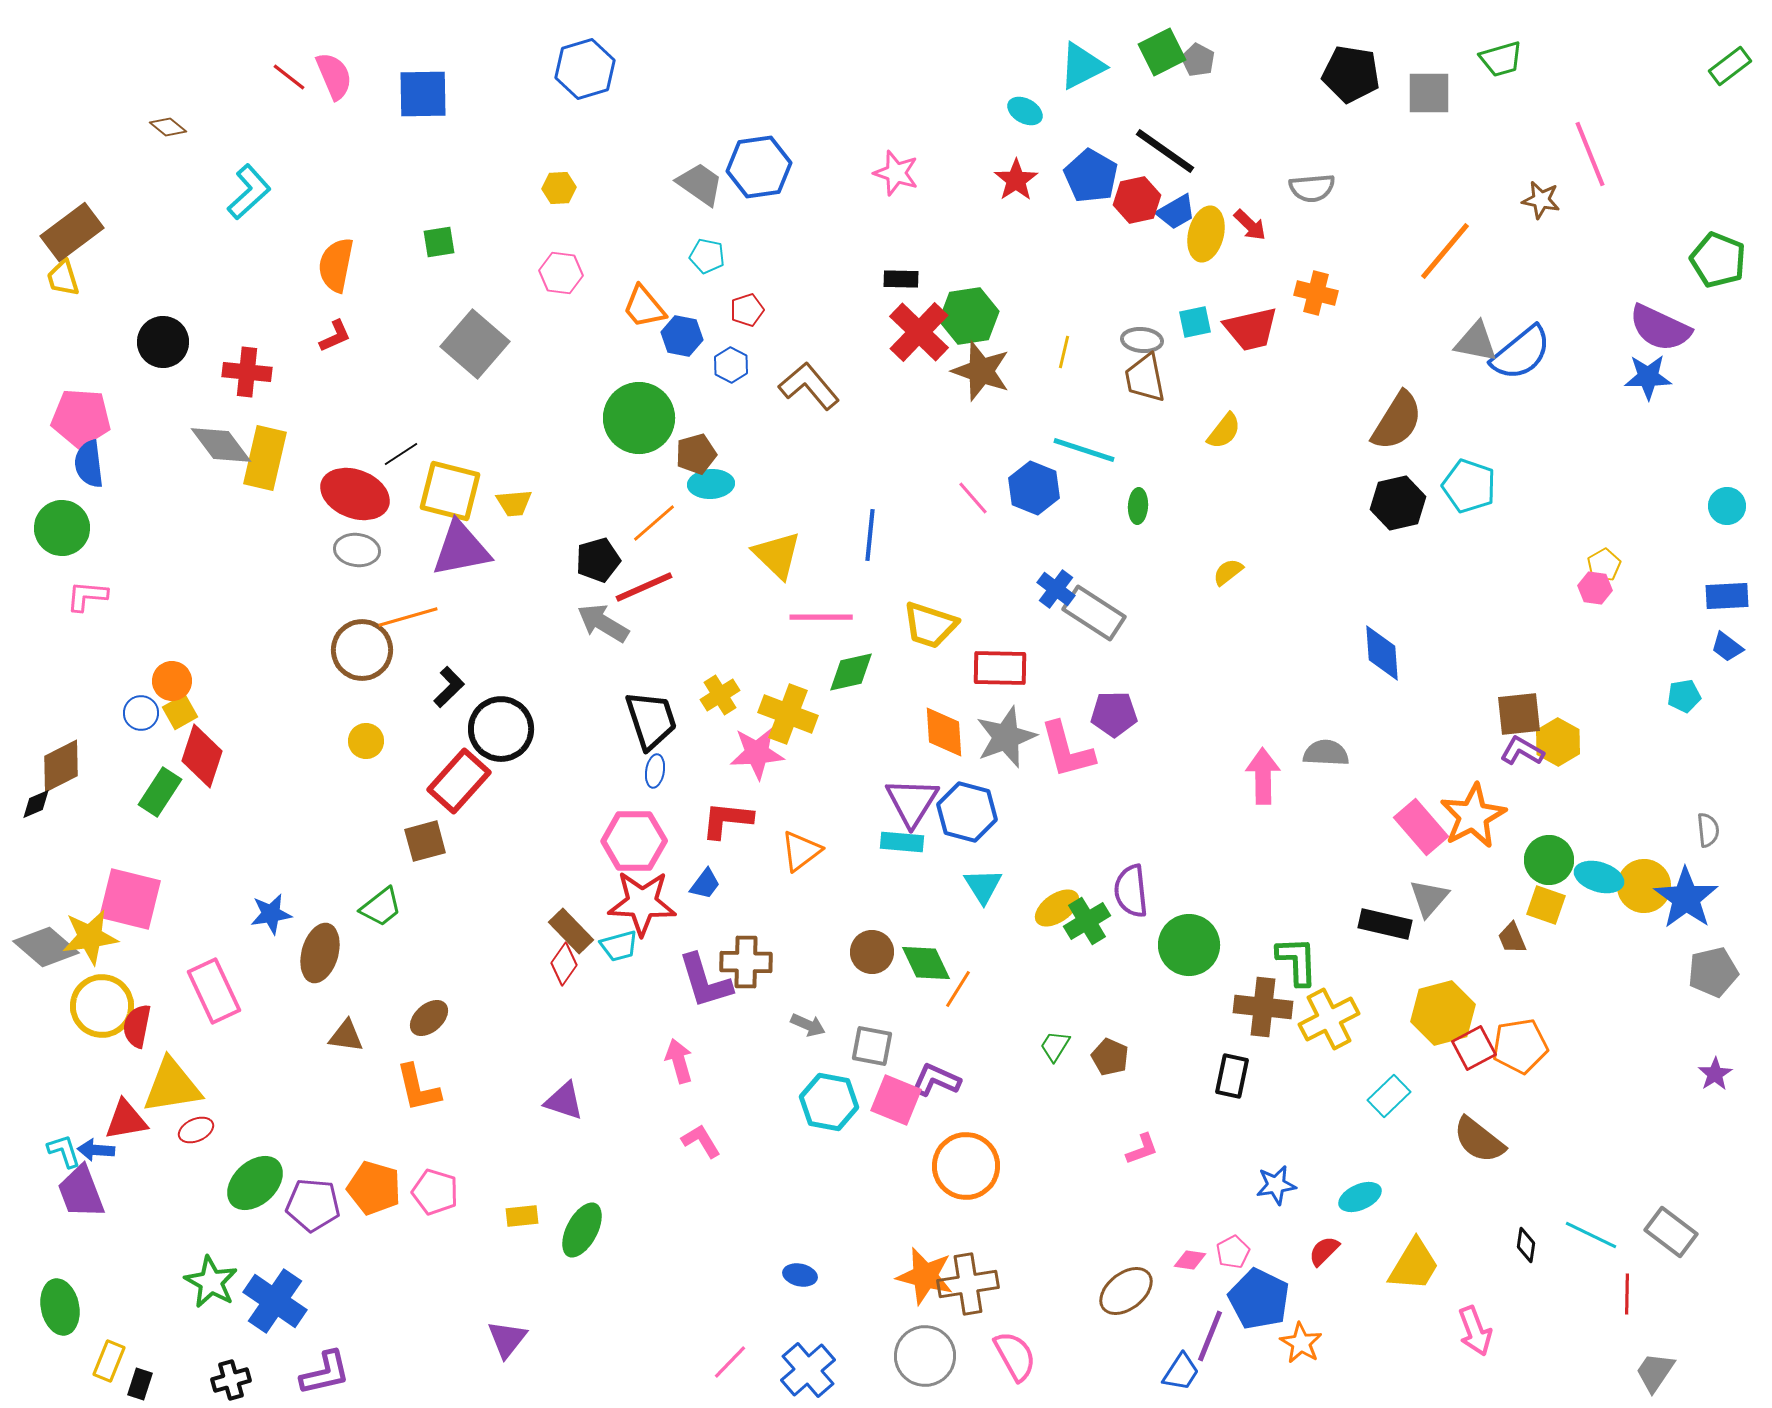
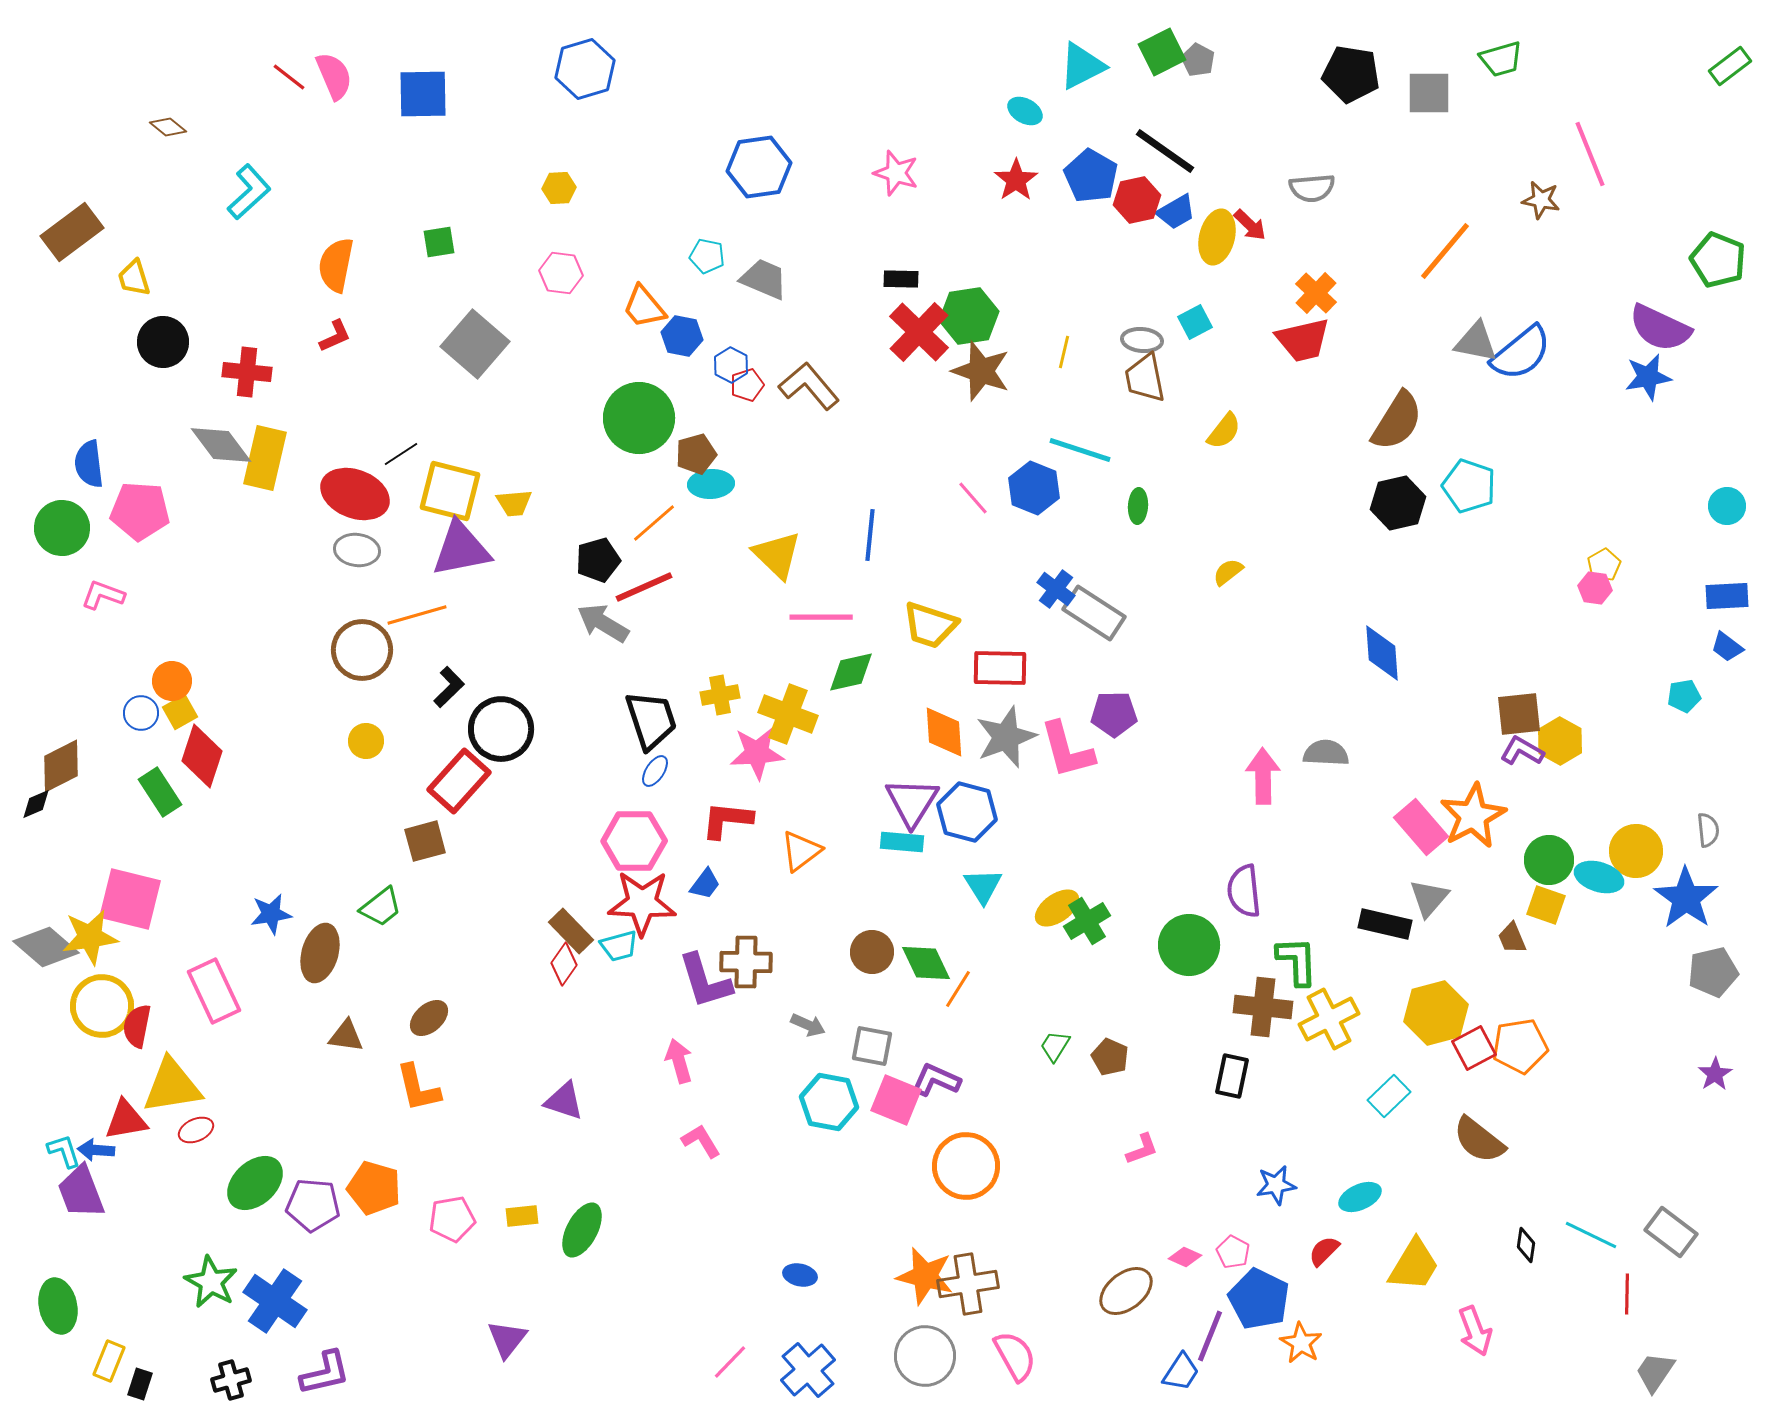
gray trapezoid at (700, 184): moved 64 px right, 95 px down; rotated 12 degrees counterclockwise
yellow ellipse at (1206, 234): moved 11 px right, 3 px down
yellow trapezoid at (63, 278): moved 71 px right
orange cross at (1316, 293): rotated 30 degrees clockwise
red pentagon at (747, 310): moved 75 px down
cyan square at (1195, 322): rotated 16 degrees counterclockwise
red trapezoid at (1251, 329): moved 52 px right, 11 px down
blue star at (1648, 377): rotated 9 degrees counterclockwise
pink pentagon at (81, 418): moved 59 px right, 93 px down
cyan line at (1084, 450): moved 4 px left
pink L-shape at (87, 596): moved 16 px right, 1 px up; rotated 15 degrees clockwise
orange line at (408, 617): moved 9 px right, 2 px up
yellow cross at (720, 695): rotated 21 degrees clockwise
yellow hexagon at (1558, 742): moved 2 px right, 1 px up
blue ellipse at (655, 771): rotated 24 degrees clockwise
green rectangle at (160, 792): rotated 66 degrees counterclockwise
yellow circle at (1644, 886): moved 8 px left, 35 px up
purple semicircle at (1131, 891): moved 113 px right
yellow hexagon at (1443, 1013): moved 7 px left
pink pentagon at (435, 1192): moved 17 px right, 27 px down; rotated 27 degrees counterclockwise
pink pentagon at (1233, 1252): rotated 16 degrees counterclockwise
pink diamond at (1190, 1260): moved 5 px left, 3 px up; rotated 16 degrees clockwise
green ellipse at (60, 1307): moved 2 px left, 1 px up
